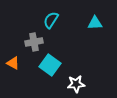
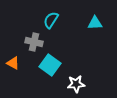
gray cross: rotated 24 degrees clockwise
